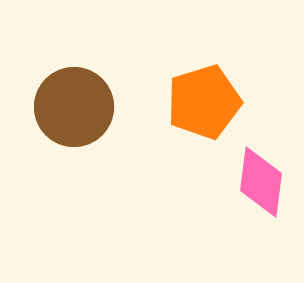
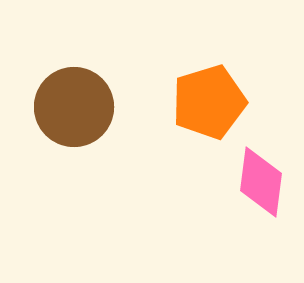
orange pentagon: moved 5 px right
